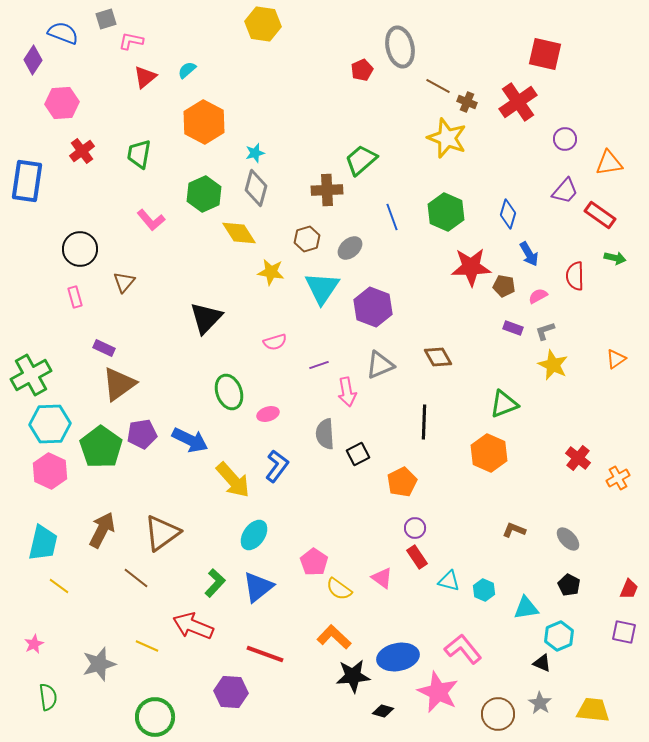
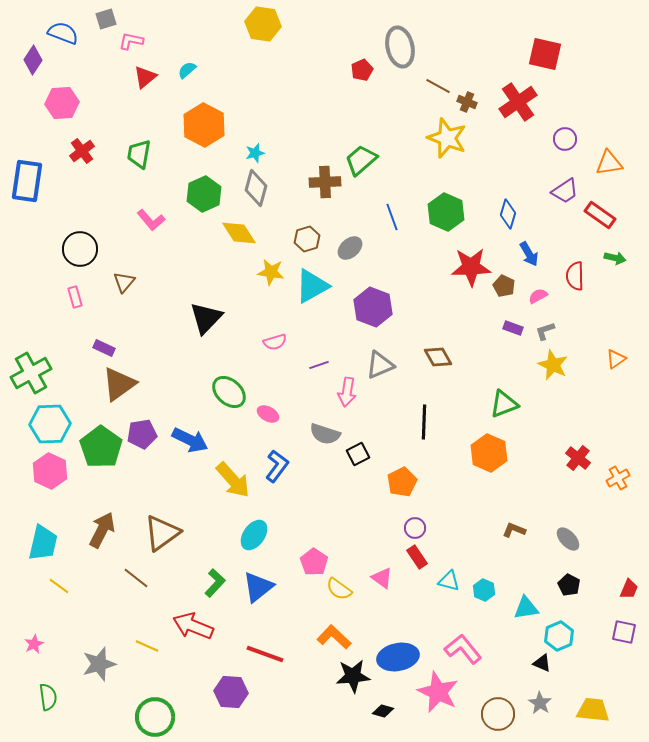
orange hexagon at (204, 122): moved 3 px down
brown cross at (327, 190): moved 2 px left, 8 px up
purple trapezoid at (565, 191): rotated 16 degrees clockwise
brown pentagon at (504, 286): rotated 15 degrees clockwise
cyan triangle at (322, 288): moved 10 px left, 2 px up; rotated 27 degrees clockwise
green cross at (31, 375): moved 2 px up
green ellipse at (229, 392): rotated 28 degrees counterclockwise
pink arrow at (347, 392): rotated 20 degrees clockwise
pink ellipse at (268, 414): rotated 45 degrees clockwise
gray semicircle at (325, 434): rotated 68 degrees counterclockwise
